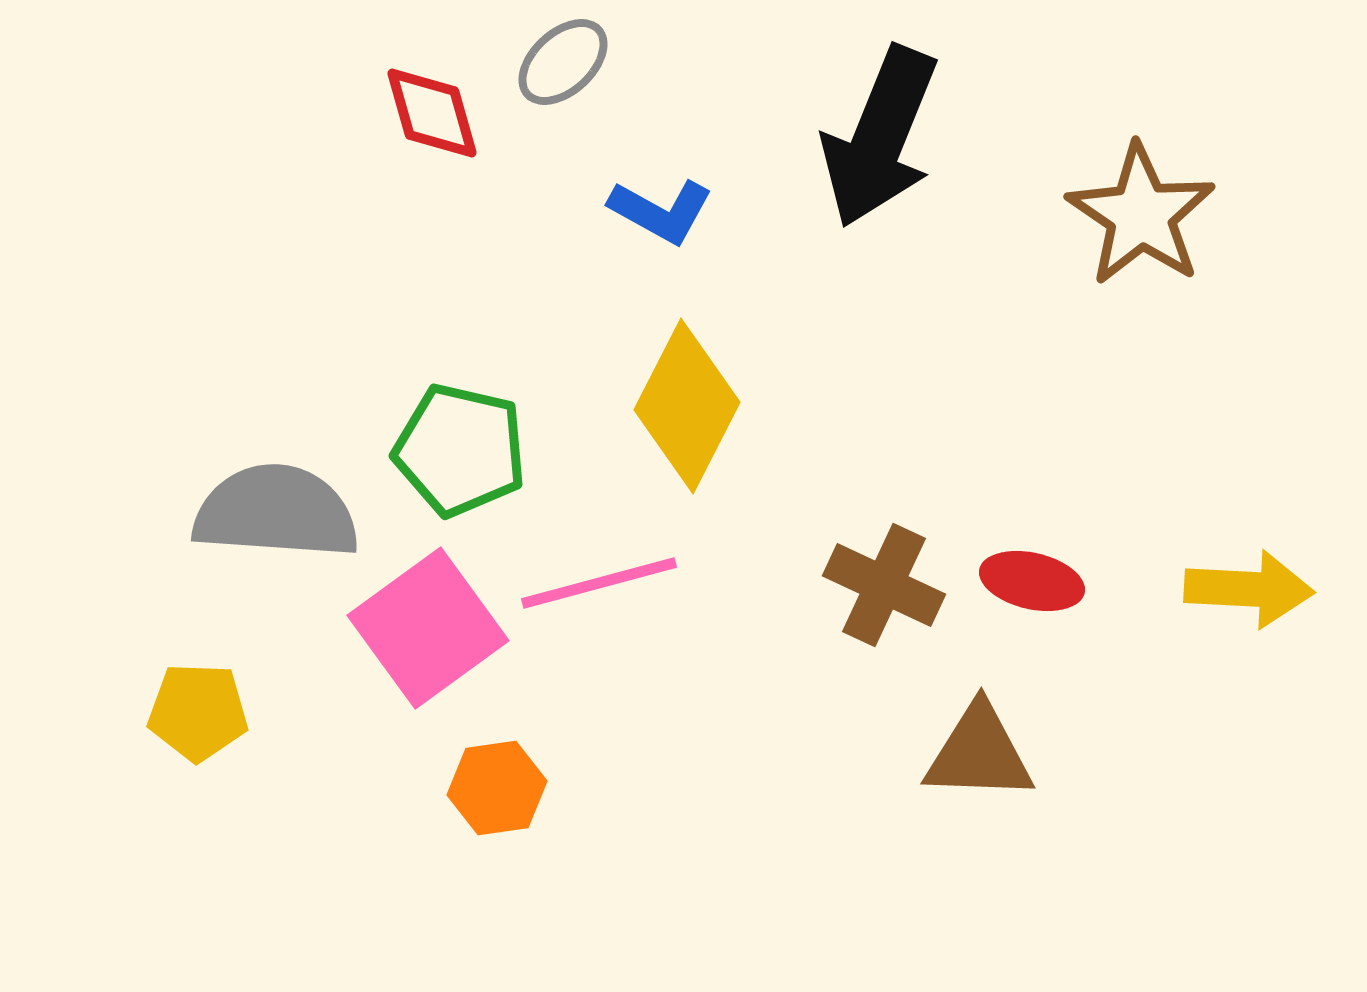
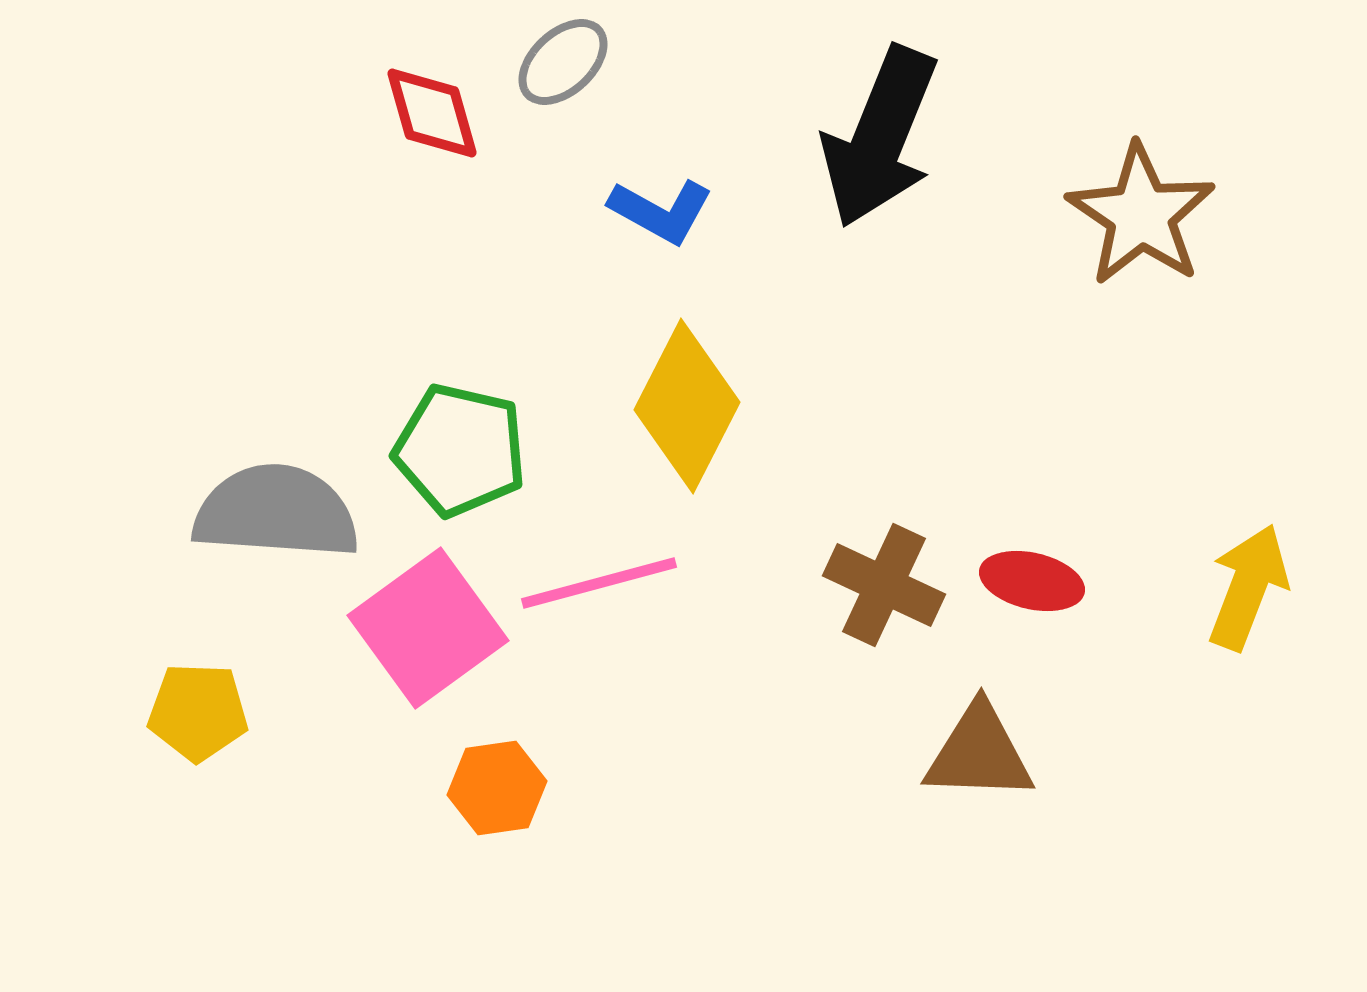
yellow arrow: moved 1 px left, 2 px up; rotated 72 degrees counterclockwise
